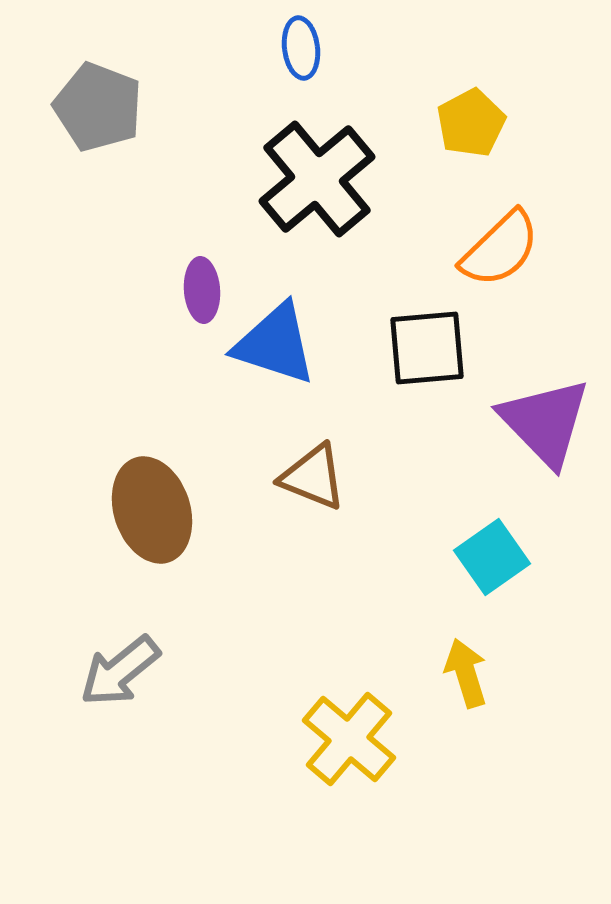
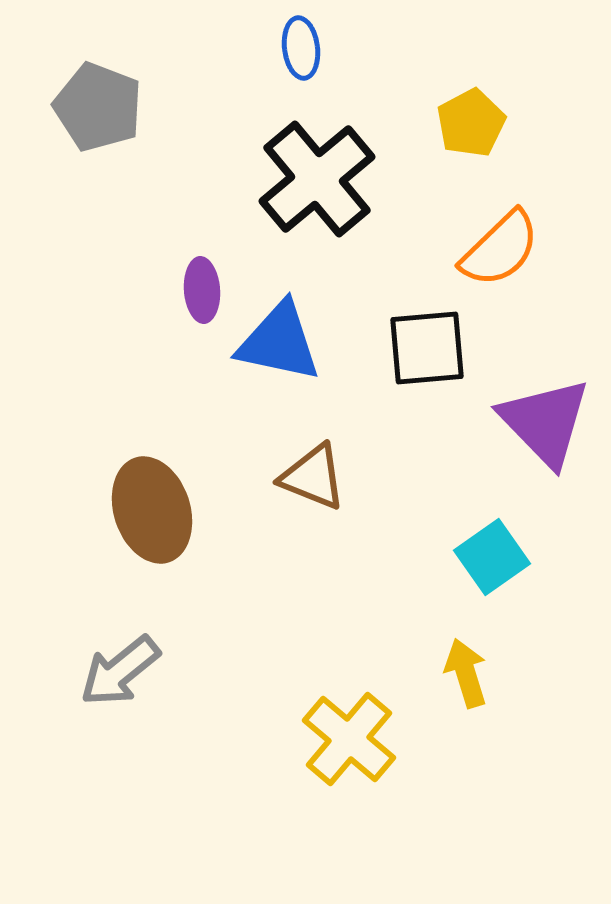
blue triangle: moved 4 px right, 2 px up; rotated 6 degrees counterclockwise
